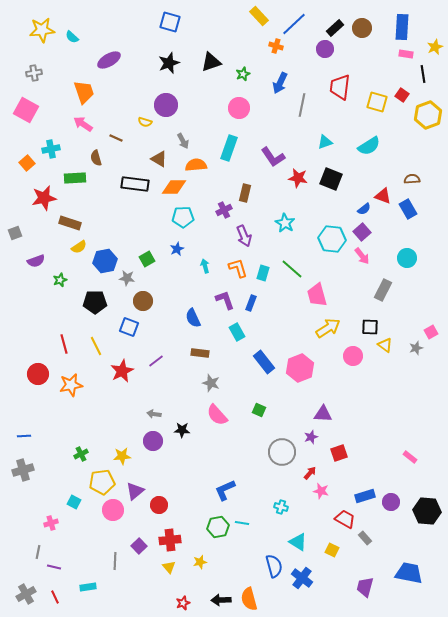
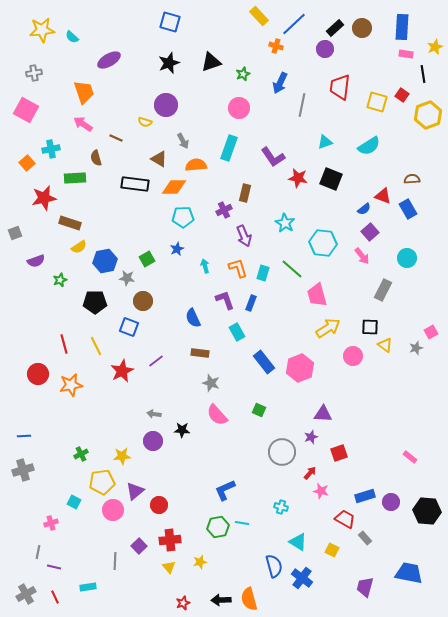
purple square at (362, 232): moved 8 px right
cyan hexagon at (332, 239): moved 9 px left, 4 px down
